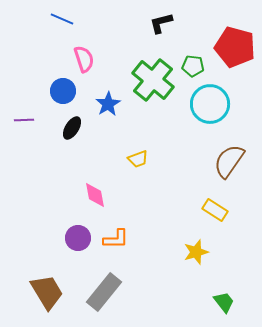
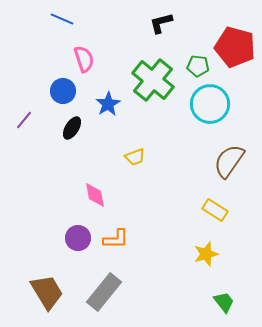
green pentagon: moved 5 px right
purple line: rotated 48 degrees counterclockwise
yellow trapezoid: moved 3 px left, 2 px up
yellow star: moved 10 px right, 2 px down
